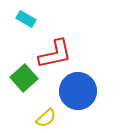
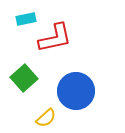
cyan rectangle: rotated 42 degrees counterclockwise
red L-shape: moved 16 px up
blue circle: moved 2 px left
